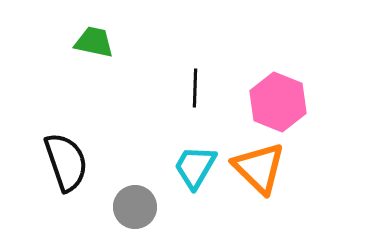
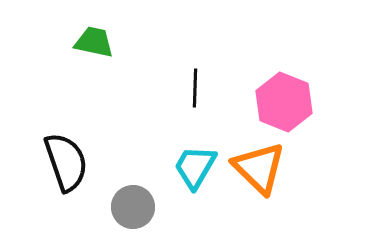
pink hexagon: moved 6 px right
gray circle: moved 2 px left
